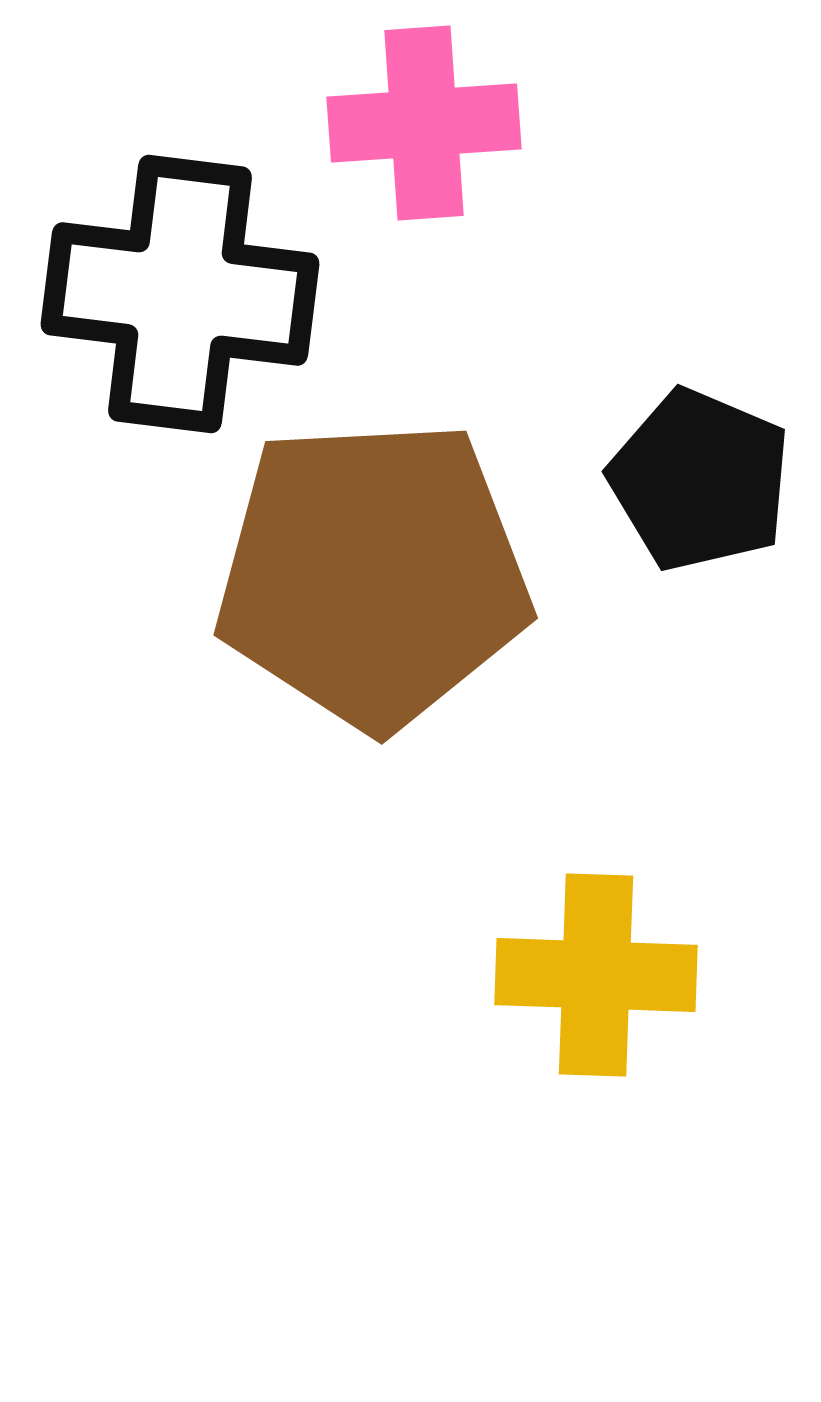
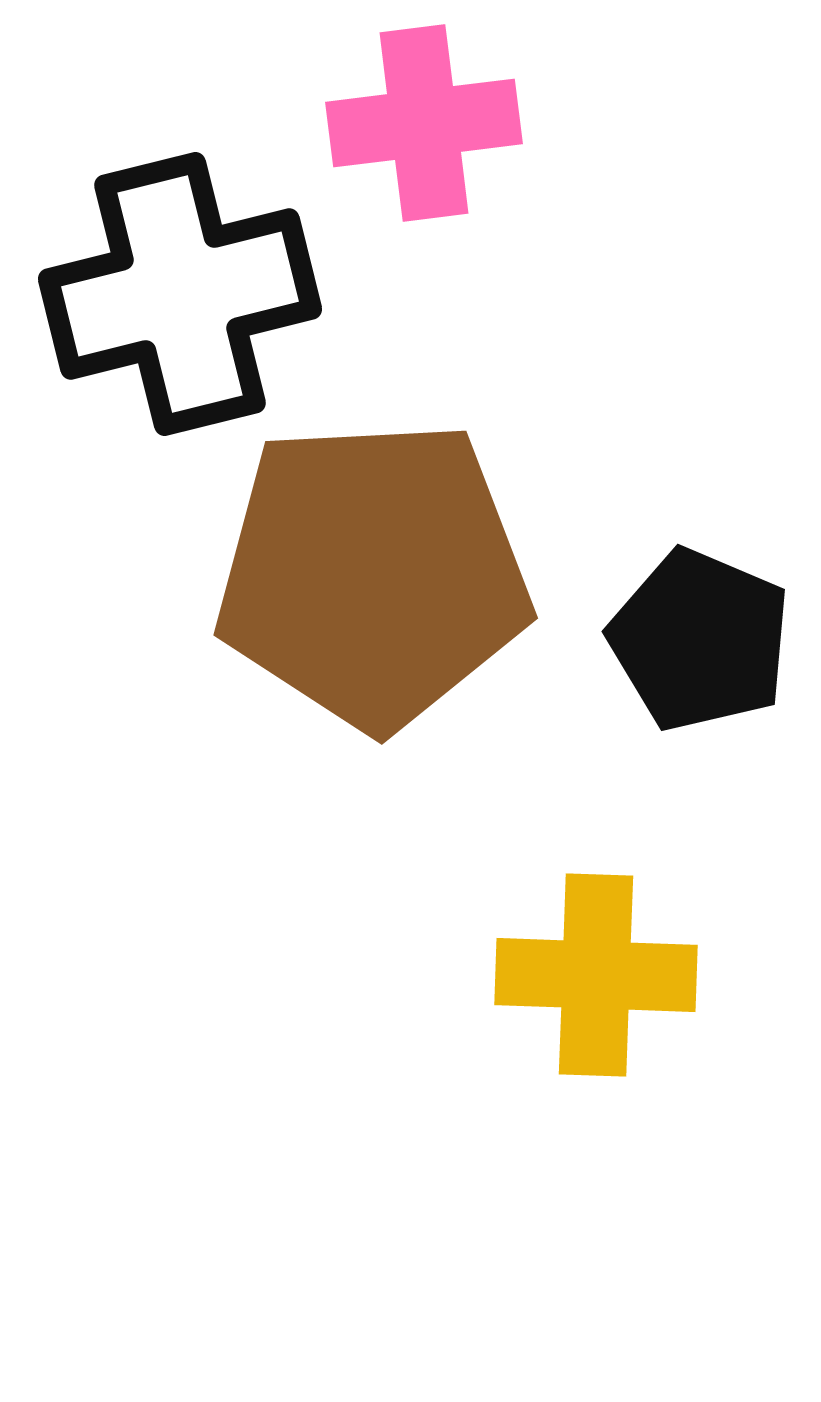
pink cross: rotated 3 degrees counterclockwise
black cross: rotated 21 degrees counterclockwise
black pentagon: moved 160 px down
